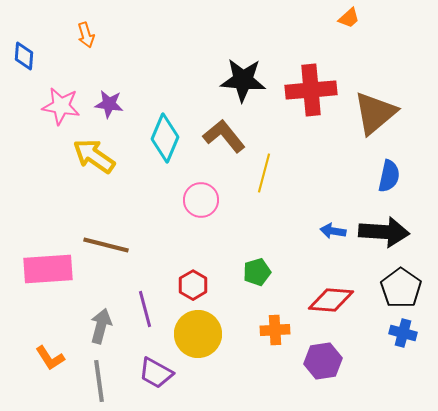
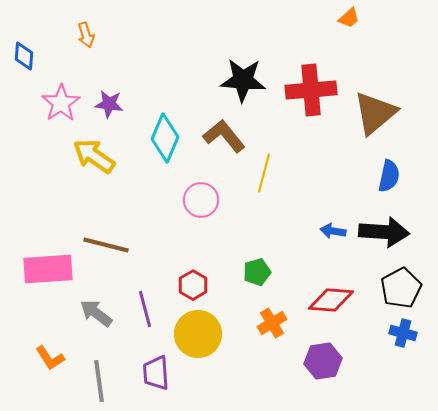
pink star: moved 3 px up; rotated 30 degrees clockwise
black pentagon: rotated 9 degrees clockwise
gray arrow: moved 5 px left, 13 px up; rotated 68 degrees counterclockwise
orange cross: moved 3 px left, 7 px up; rotated 28 degrees counterclockwise
purple trapezoid: rotated 57 degrees clockwise
